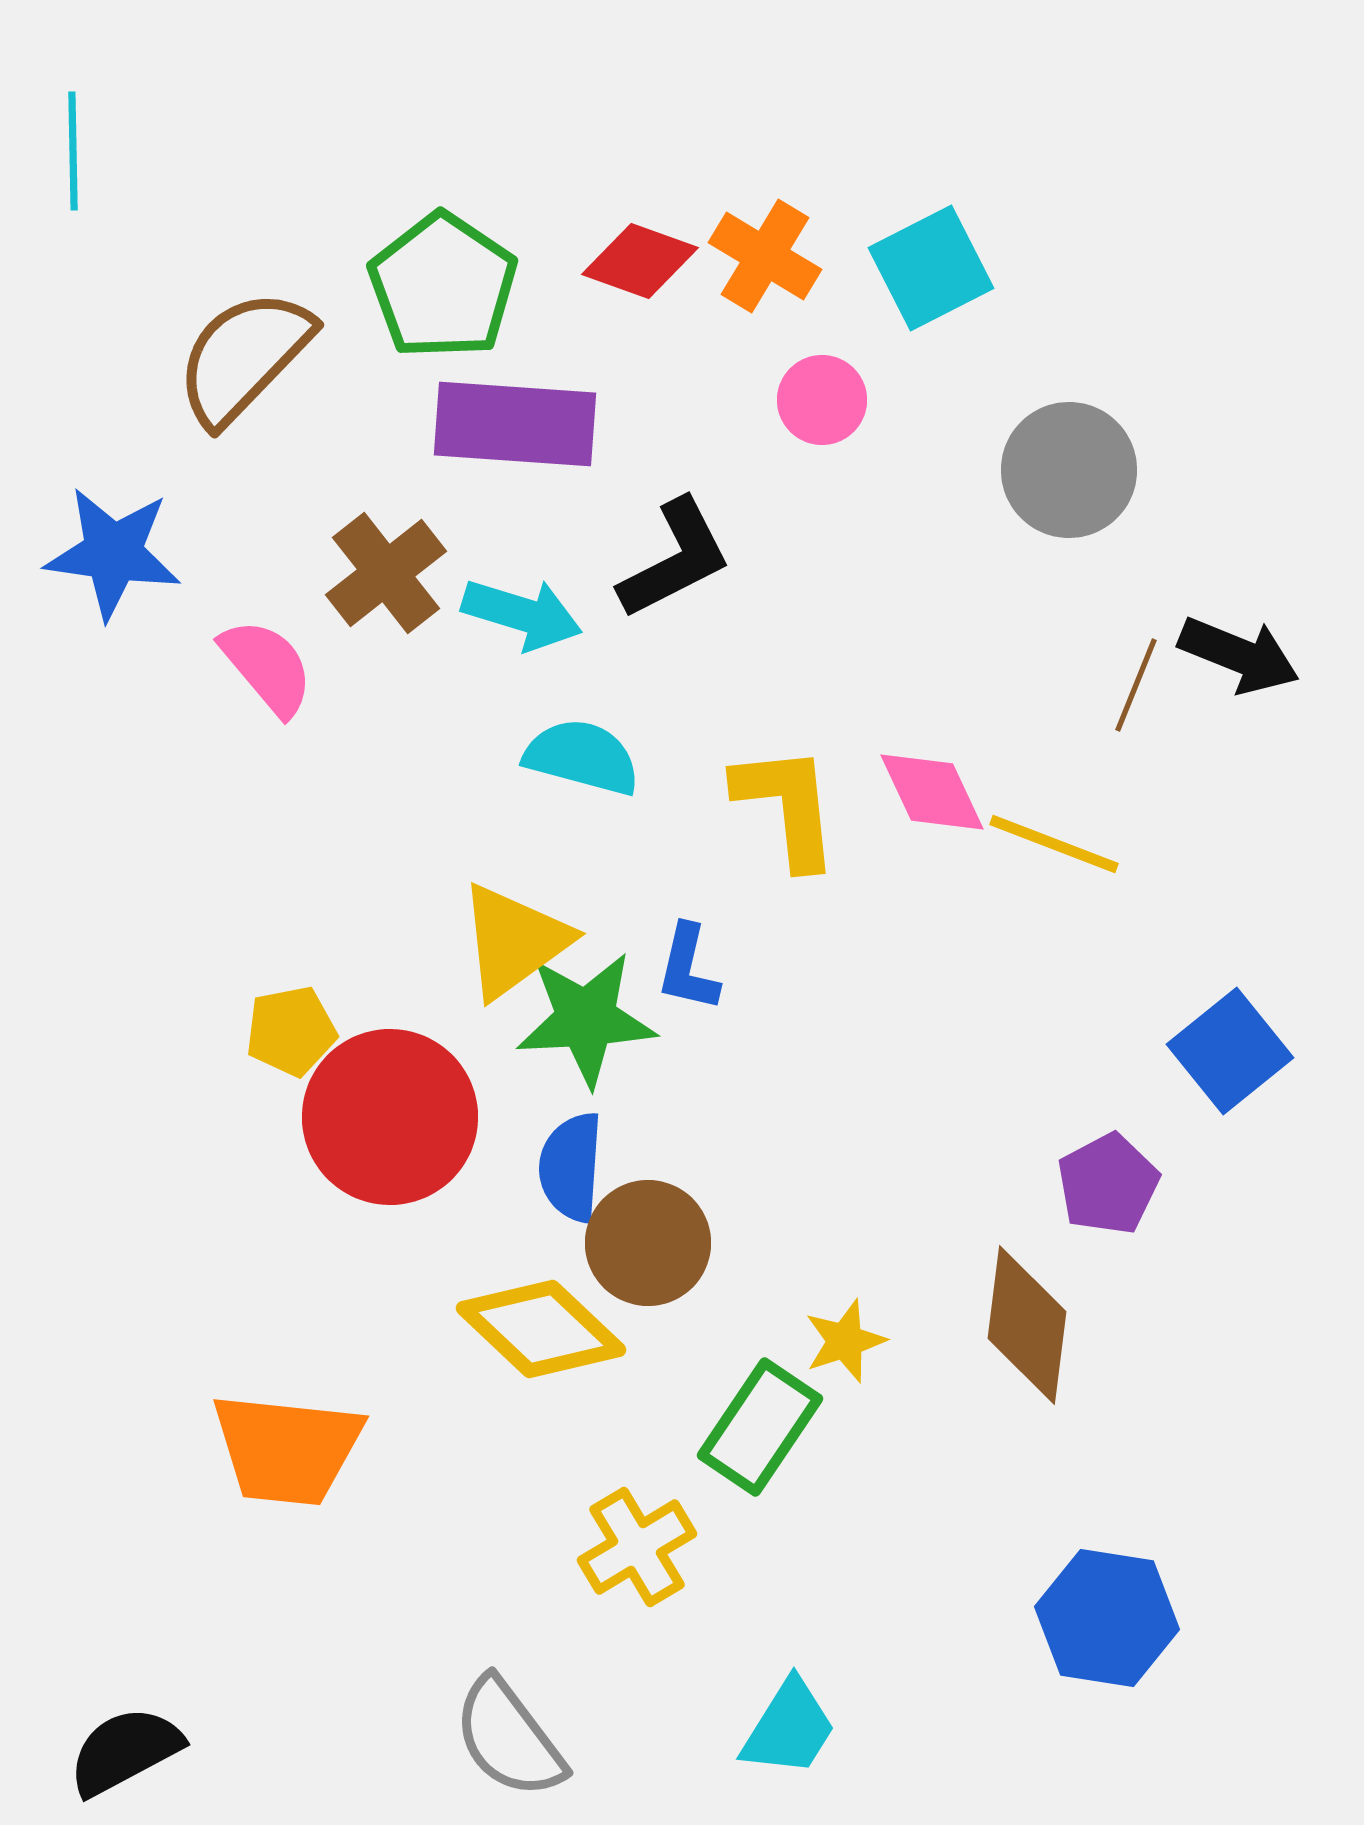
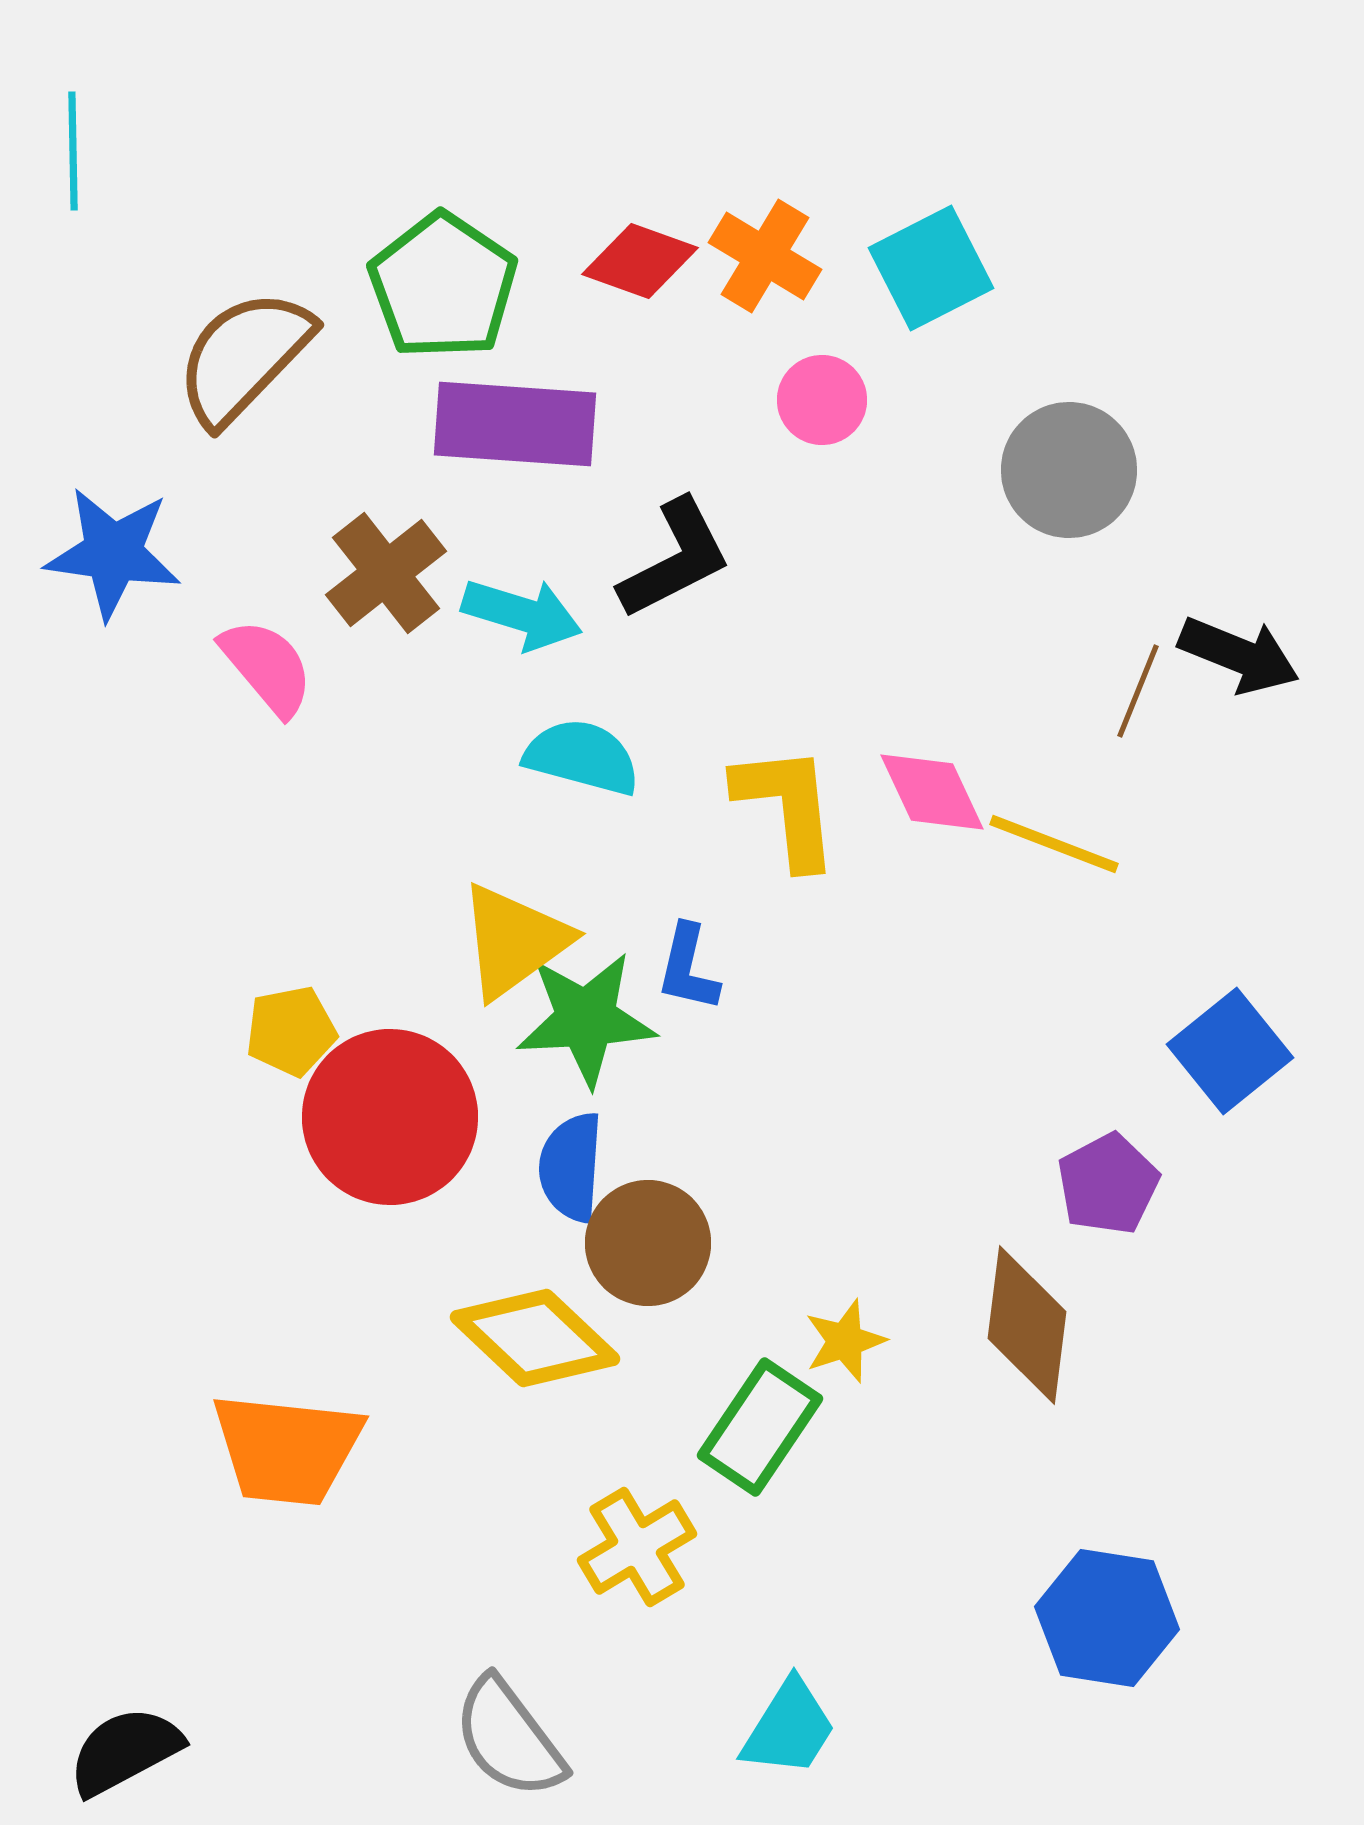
brown line: moved 2 px right, 6 px down
yellow diamond: moved 6 px left, 9 px down
